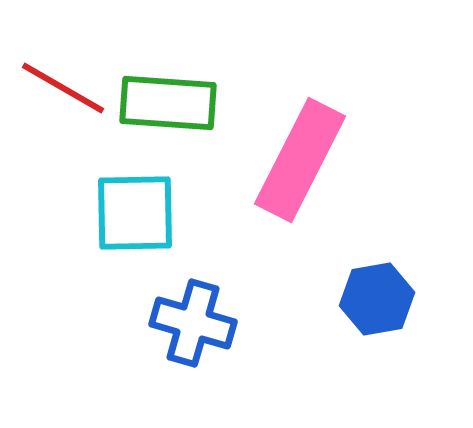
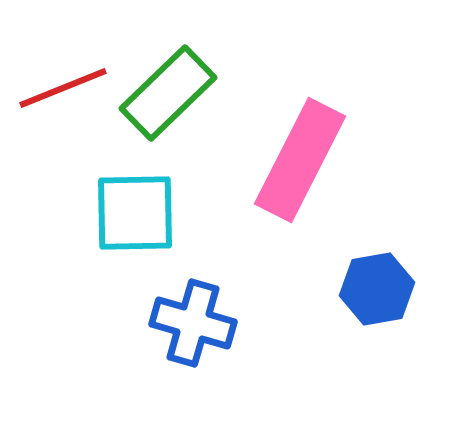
red line: rotated 52 degrees counterclockwise
green rectangle: moved 10 px up; rotated 48 degrees counterclockwise
blue hexagon: moved 10 px up
